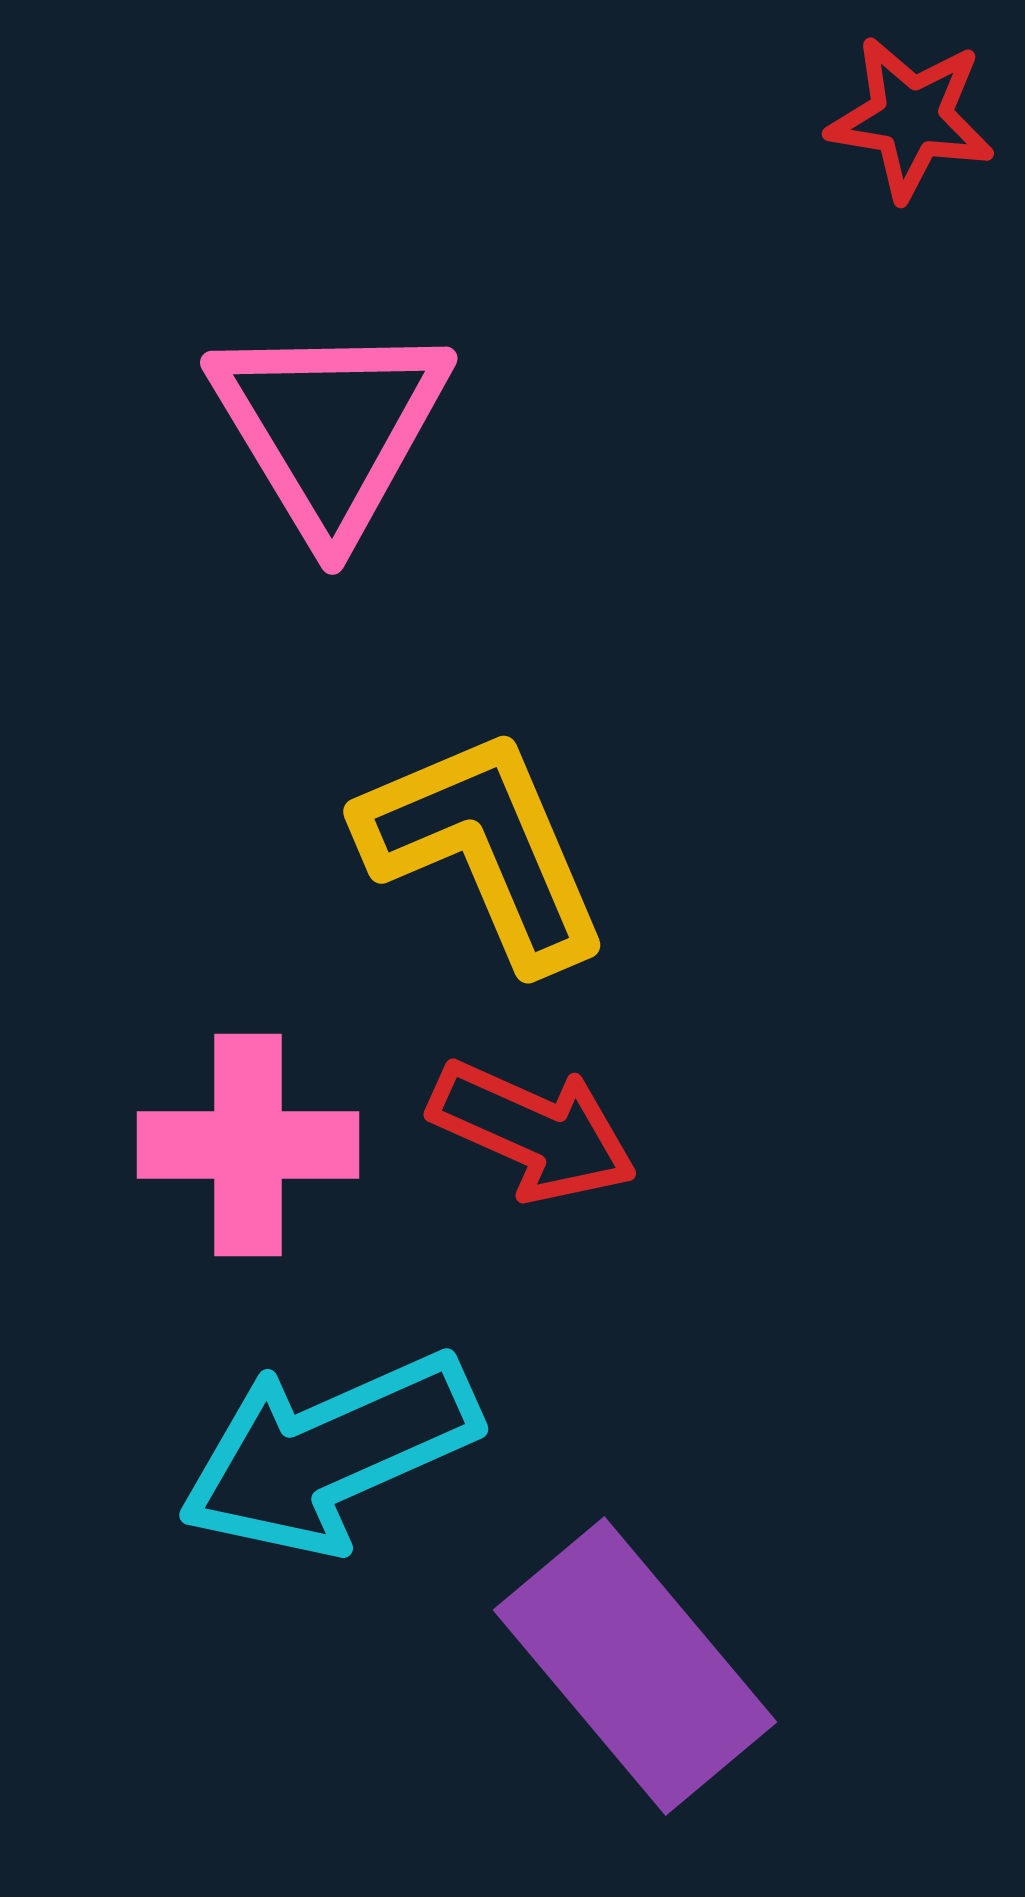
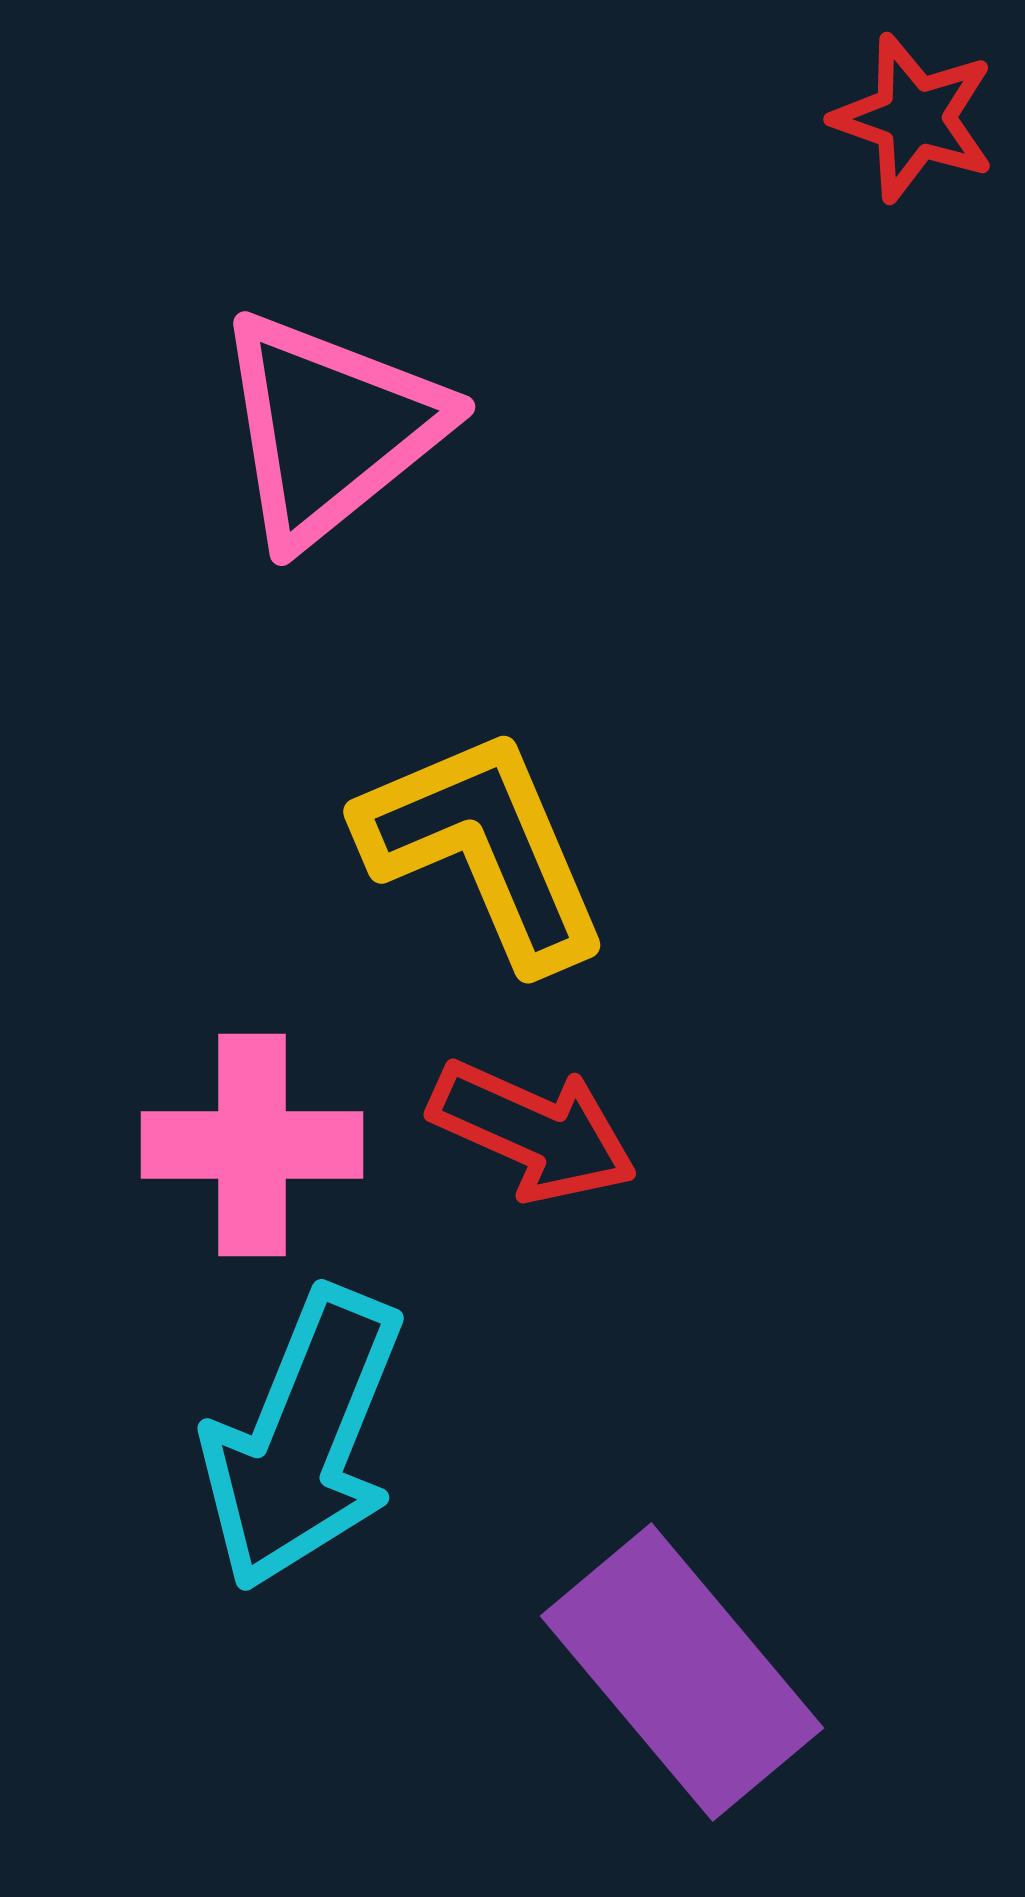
red star: moved 3 px right; rotated 10 degrees clockwise
pink triangle: rotated 22 degrees clockwise
pink cross: moved 4 px right
cyan arrow: moved 26 px left, 14 px up; rotated 44 degrees counterclockwise
purple rectangle: moved 47 px right, 6 px down
